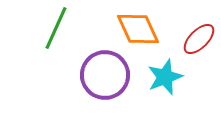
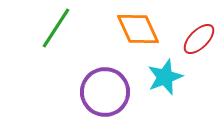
green line: rotated 9 degrees clockwise
purple circle: moved 17 px down
